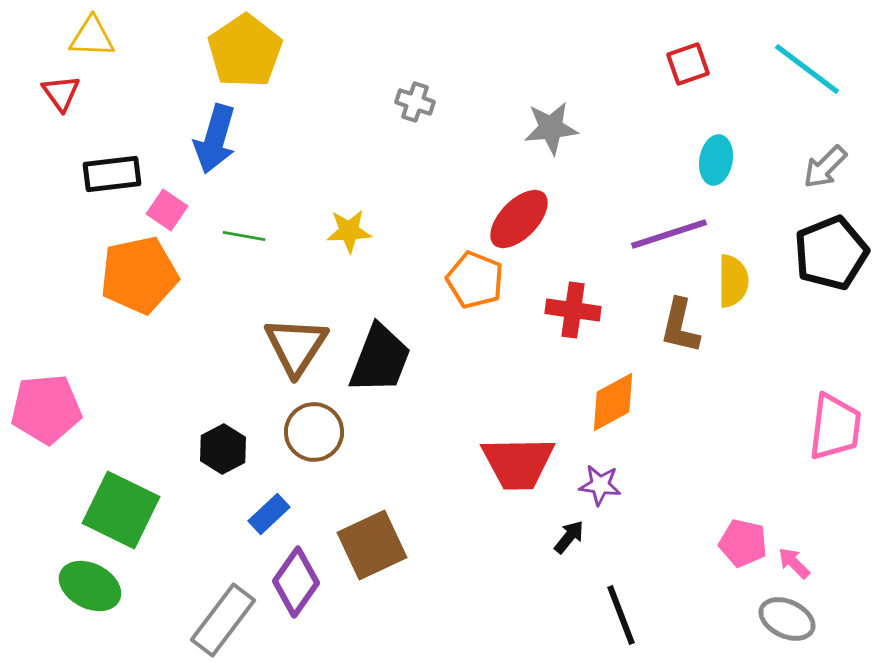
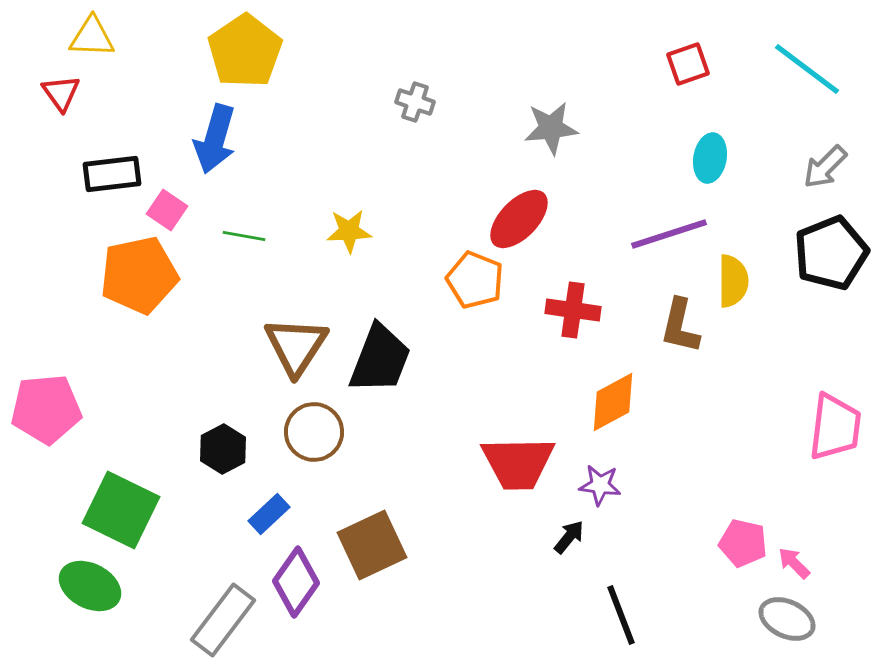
cyan ellipse at (716, 160): moved 6 px left, 2 px up
